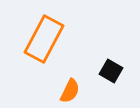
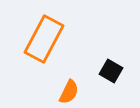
orange semicircle: moved 1 px left, 1 px down
